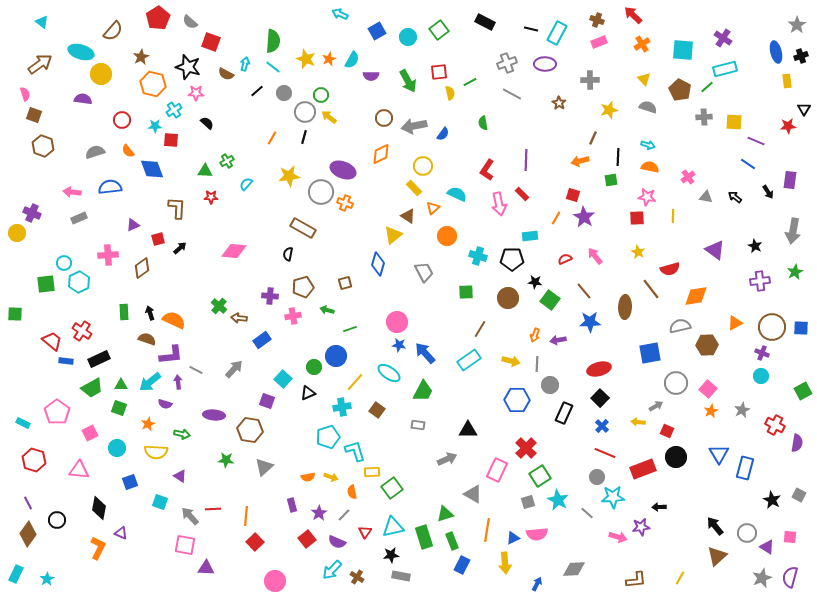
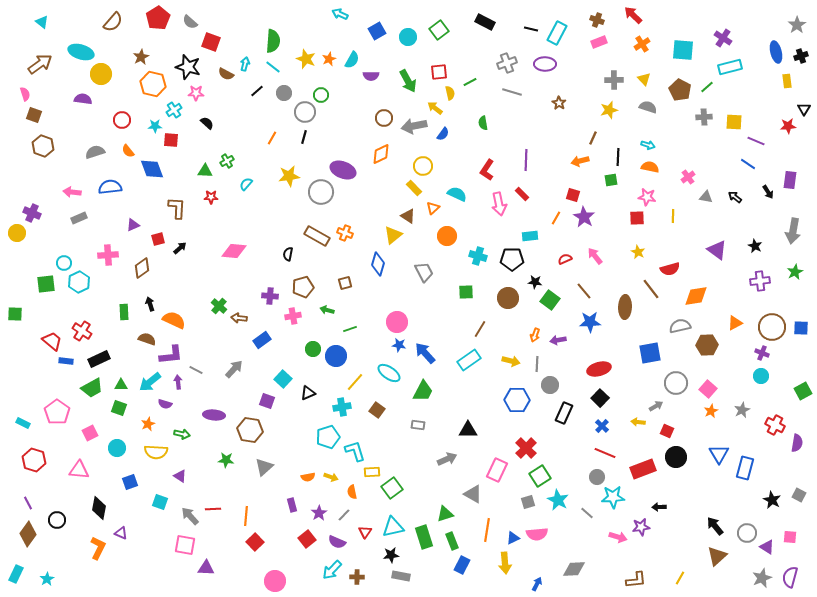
brown semicircle at (113, 31): moved 9 px up
cyan rectangle at (725, 69): moved 5 px right, 2 px up
gray cross at (590, 80): moved 24 px right
gray line at (512, 94): moved 2 px up; rotated 12 degrees counterclockwise
yellow arrow at (329, 117): moved 106 px right, 9 px up
orange cross at (345, 203): moved 30 px down
brown rectangle at (303, 228): moved 14 px right, 8 px down
purple triangle at (715, 250): moved 2 px right
black arrow at (150, 313): moved 9 px up
green circle at (314, 367): moved 1 px left, 18 px up
brown cross at (357, 577): rotated 32 degrees counterclockwise
